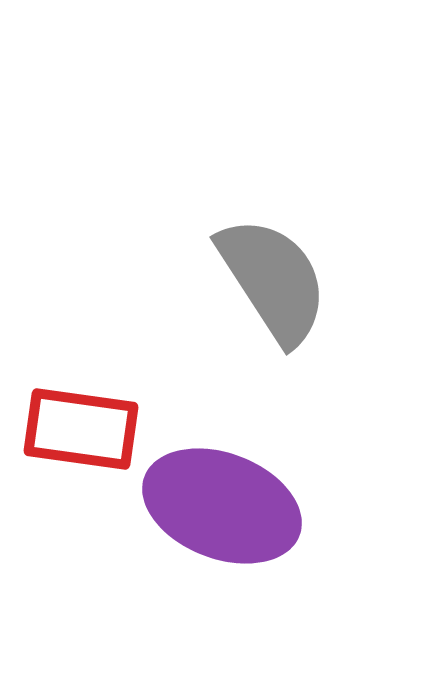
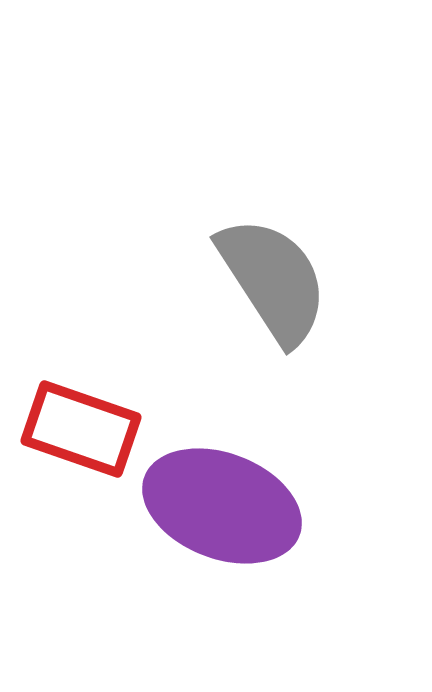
red rectangle: rotated 11 degrees clockwise
